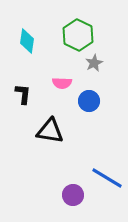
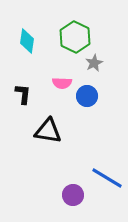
green hexagon: moved 3 px left, 2 px down
blue circle: moved 2 px left, 5 px up
black triangle: moved 2 px left
